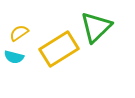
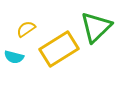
yellow semicircle: moved 7 px right, 4 px up
